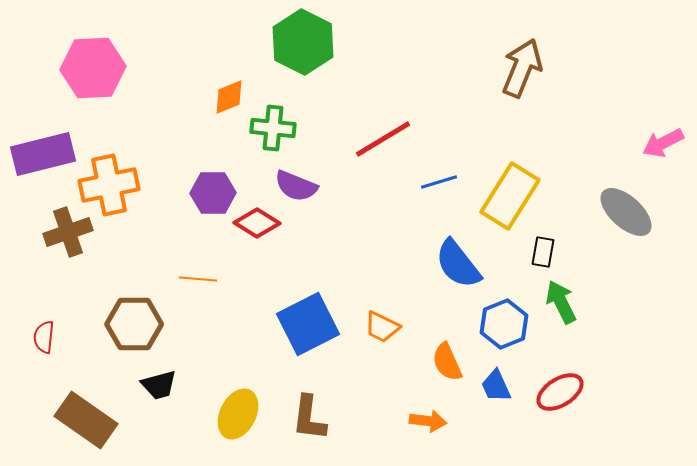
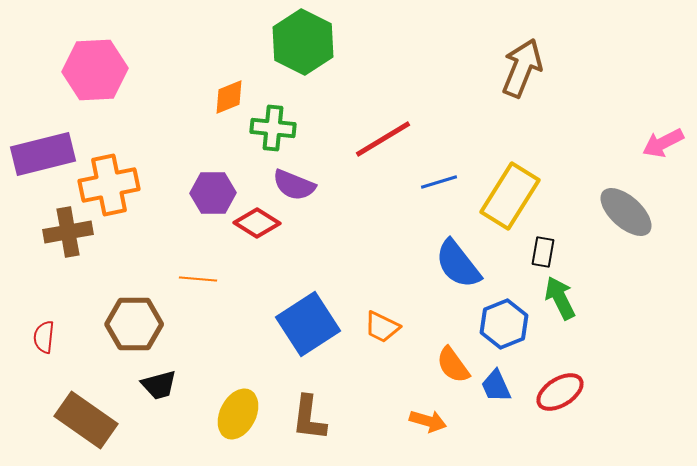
pink hexagon: moved 2 px right, 2 px down
purple semicircle: moved 2 px left, 1 px up
brown cross: rotated 9 degrees clockwise
green arrow: moved 1 px left, 4 px up
blue square: rotated 6 degrees counterclockwise
orange semicircle: moved 6 px right, 3 px down; rotated 12 degrees counterclockwise
orange arrow: rotated 9 degrees clockwise
